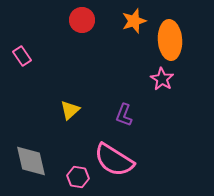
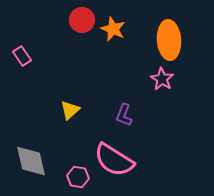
orange star: moved 21 px left, 8 px down; rotated 30 degrees counterclockwise
orange ellipse: moved 1 px left
